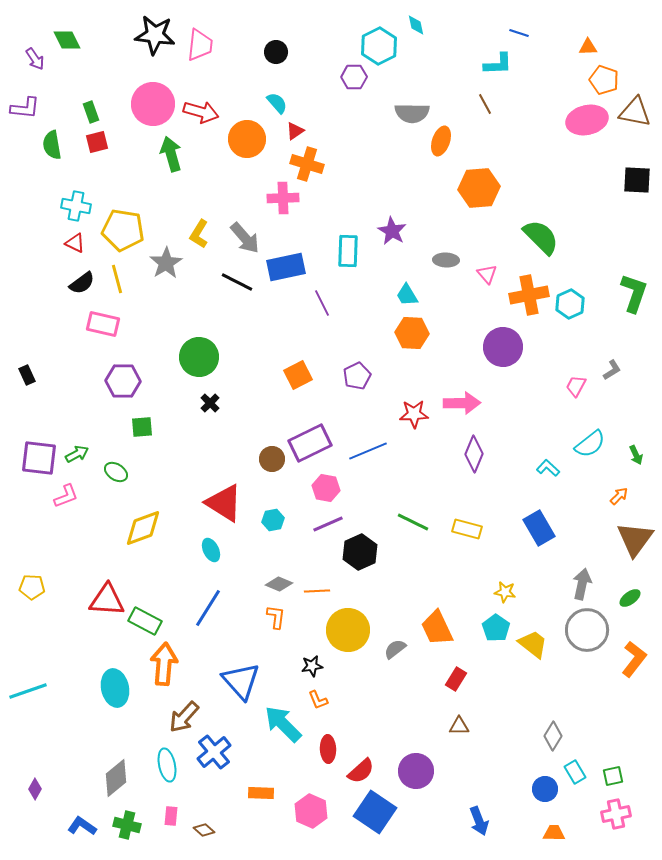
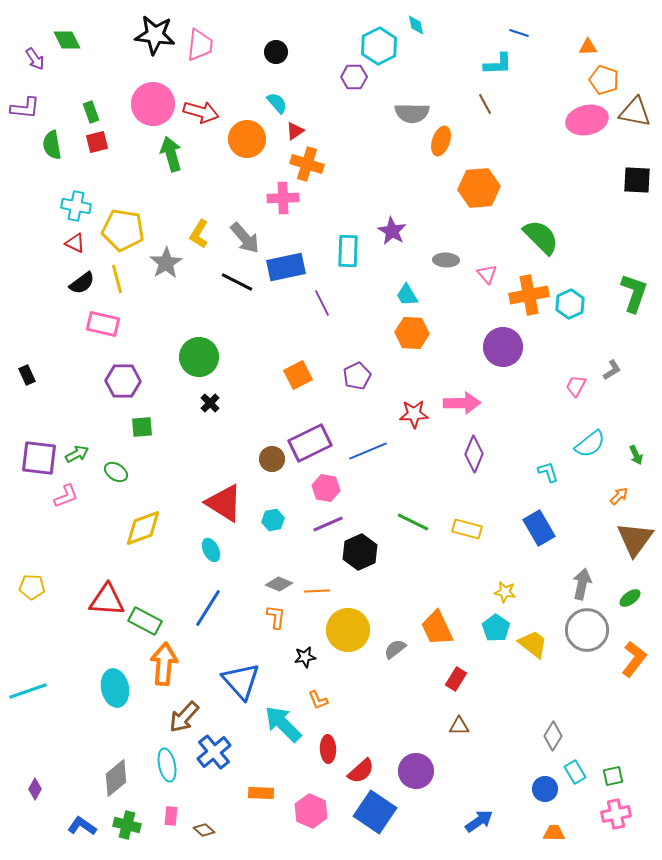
cyan L-shape at (548, 468): moved 4 px down; rotated 30 degrees clockwise
black star at (312, 666): moved 7 px left, 9 px up
blue arrow at (479, 821): rotated 104 degrees counterclockwise
